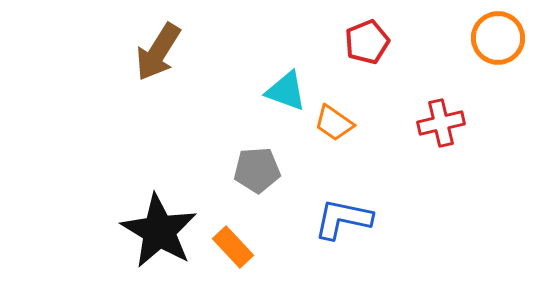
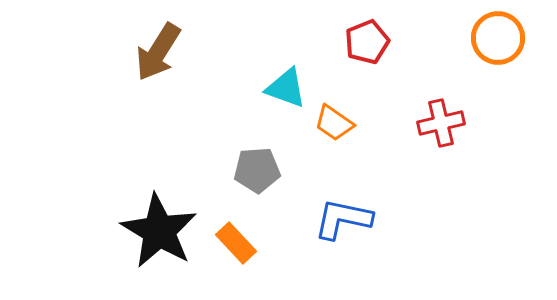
cyan triangle: moved 3 px up
orange rectangle: moved 3 px right, 4 px up
